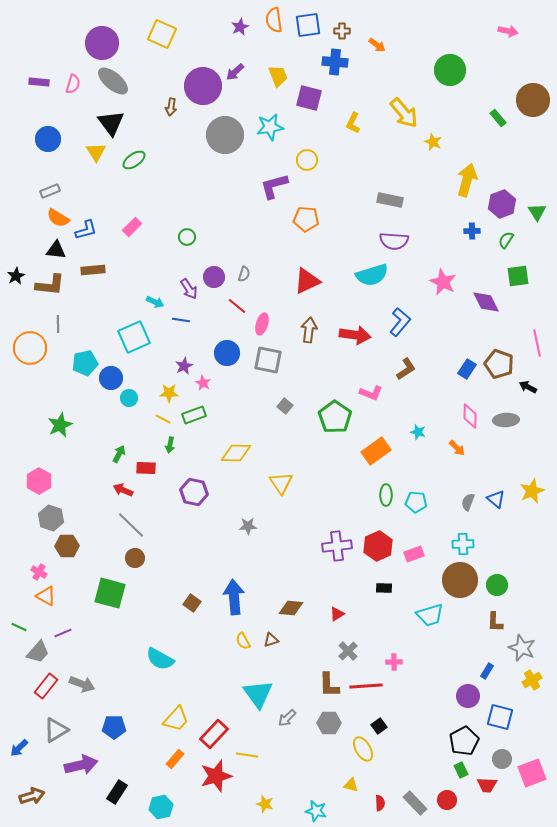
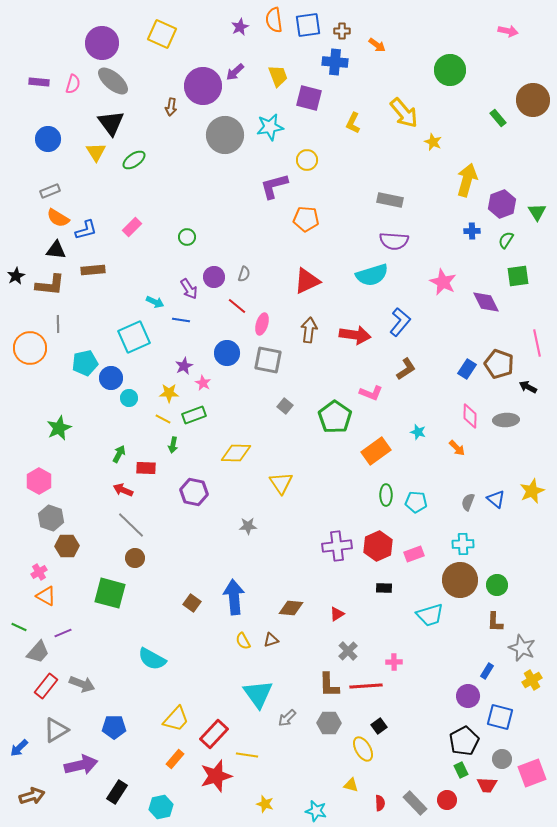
green star at (60, 425): moved 1 px left, 3 px down
green arrow at (170, 445): moved 3 px right
pink cross at (39, 572): rotated 28 degrees clockwise
cyan semicircle at (160, 659): moved 8 px left
